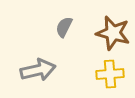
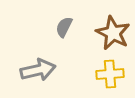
brown star: rotated 12 degrees clockwise
